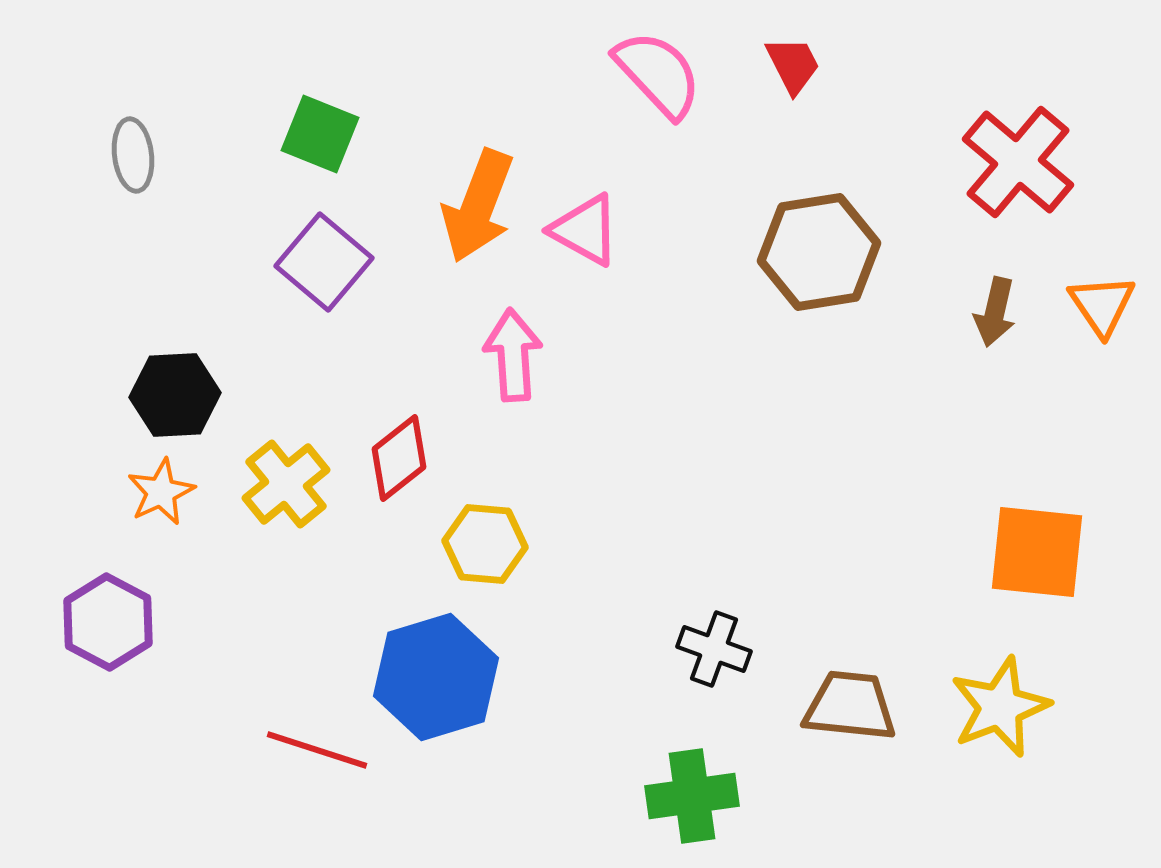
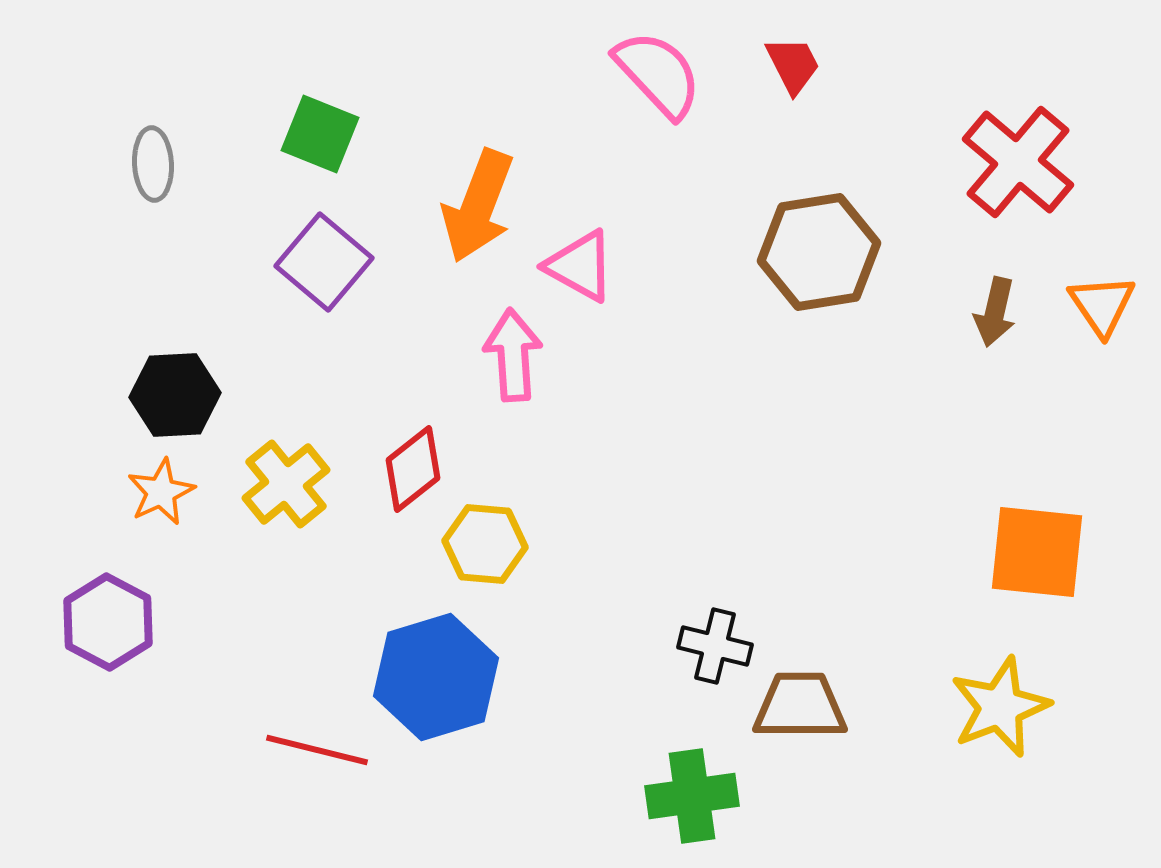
gray ellipse: moved 20 px right, 9 px down; rotated 4 degrees clockwise
pink triangle: moved 5 px left, 36 px down
red diamond: moved 14 px right, 11 px down
black cross: moved 1 px right, 3 px up; rotated 6 degrees counterclockwise
brown trapezoid: moved 50 px left; rotated 6 degrees counterclockwise
red line: rotated 4 degrees counterclockwise
